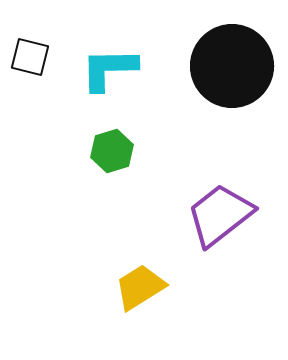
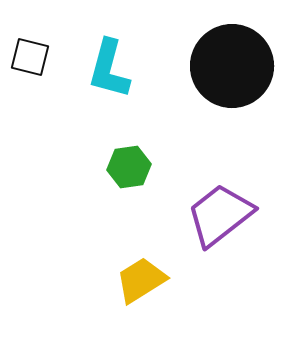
cyan L-shape: rotated 74 degrees counterclockwise
green hexagon: moved 17 px right, 16 px down; rotated 9 degrees clockwise
yellow trapezoid: moved 1 px right, 7 px up
